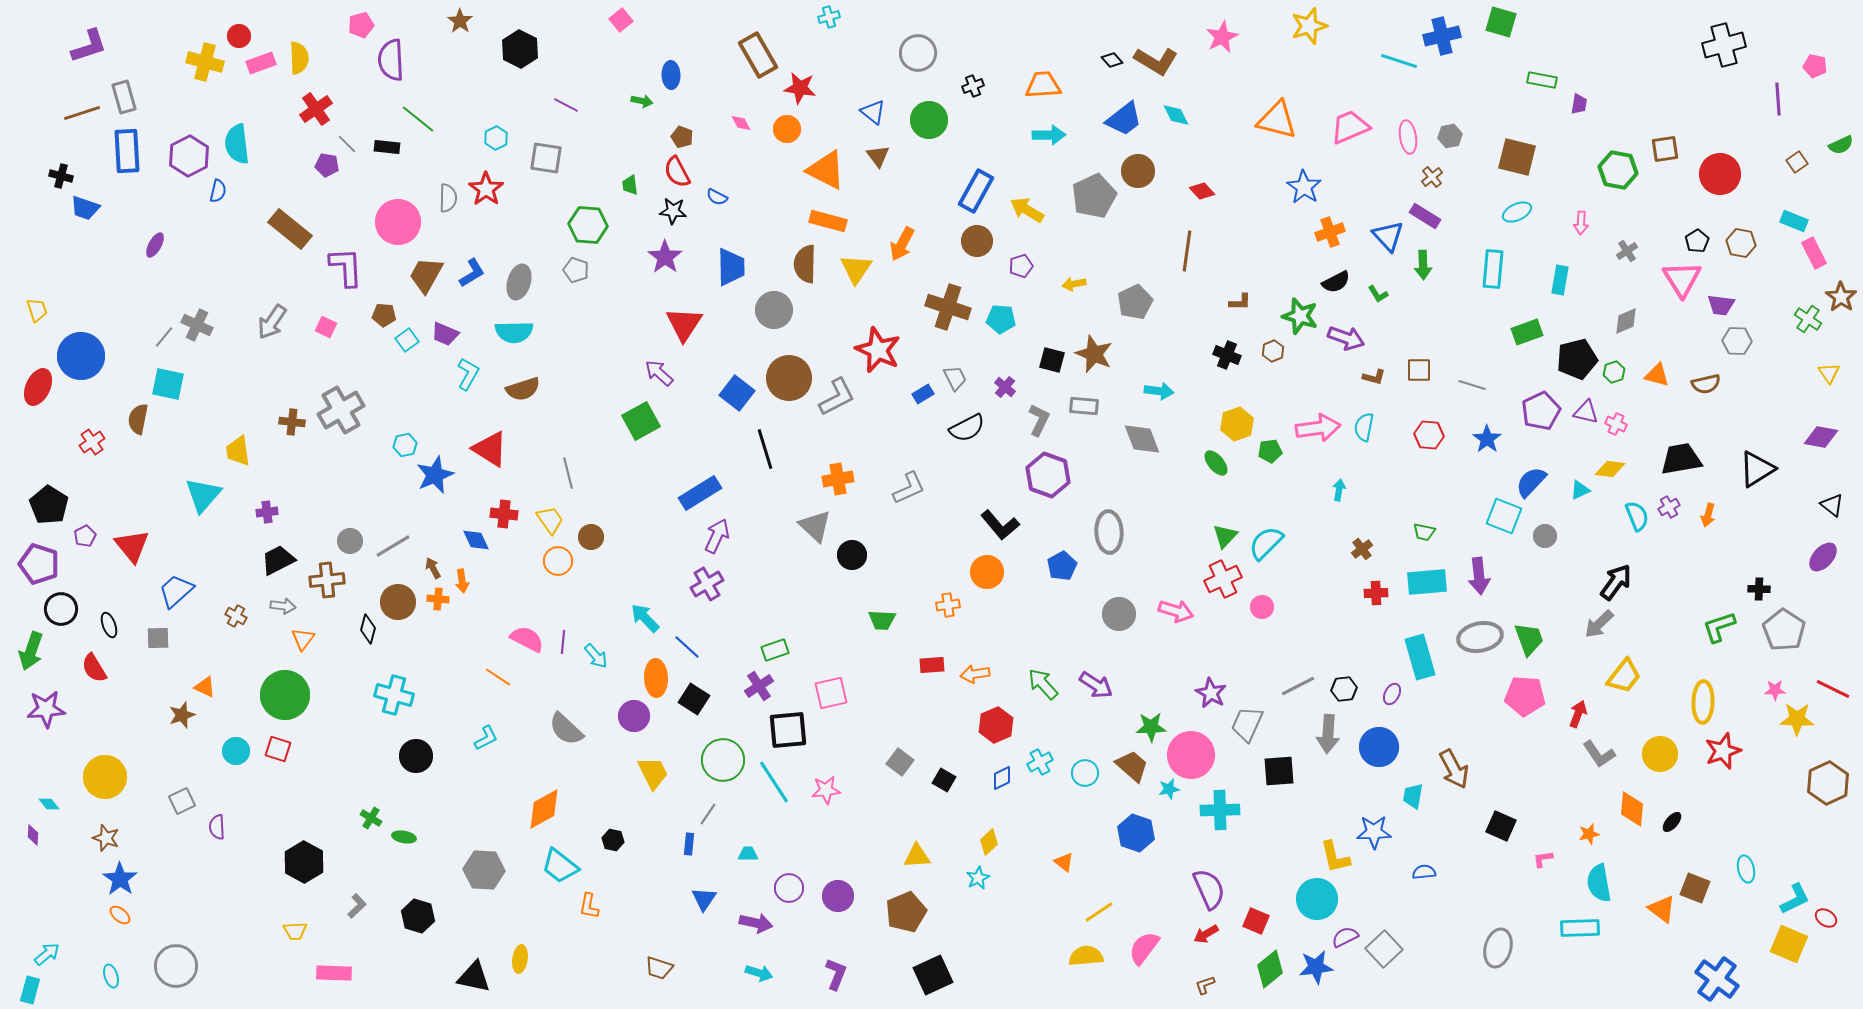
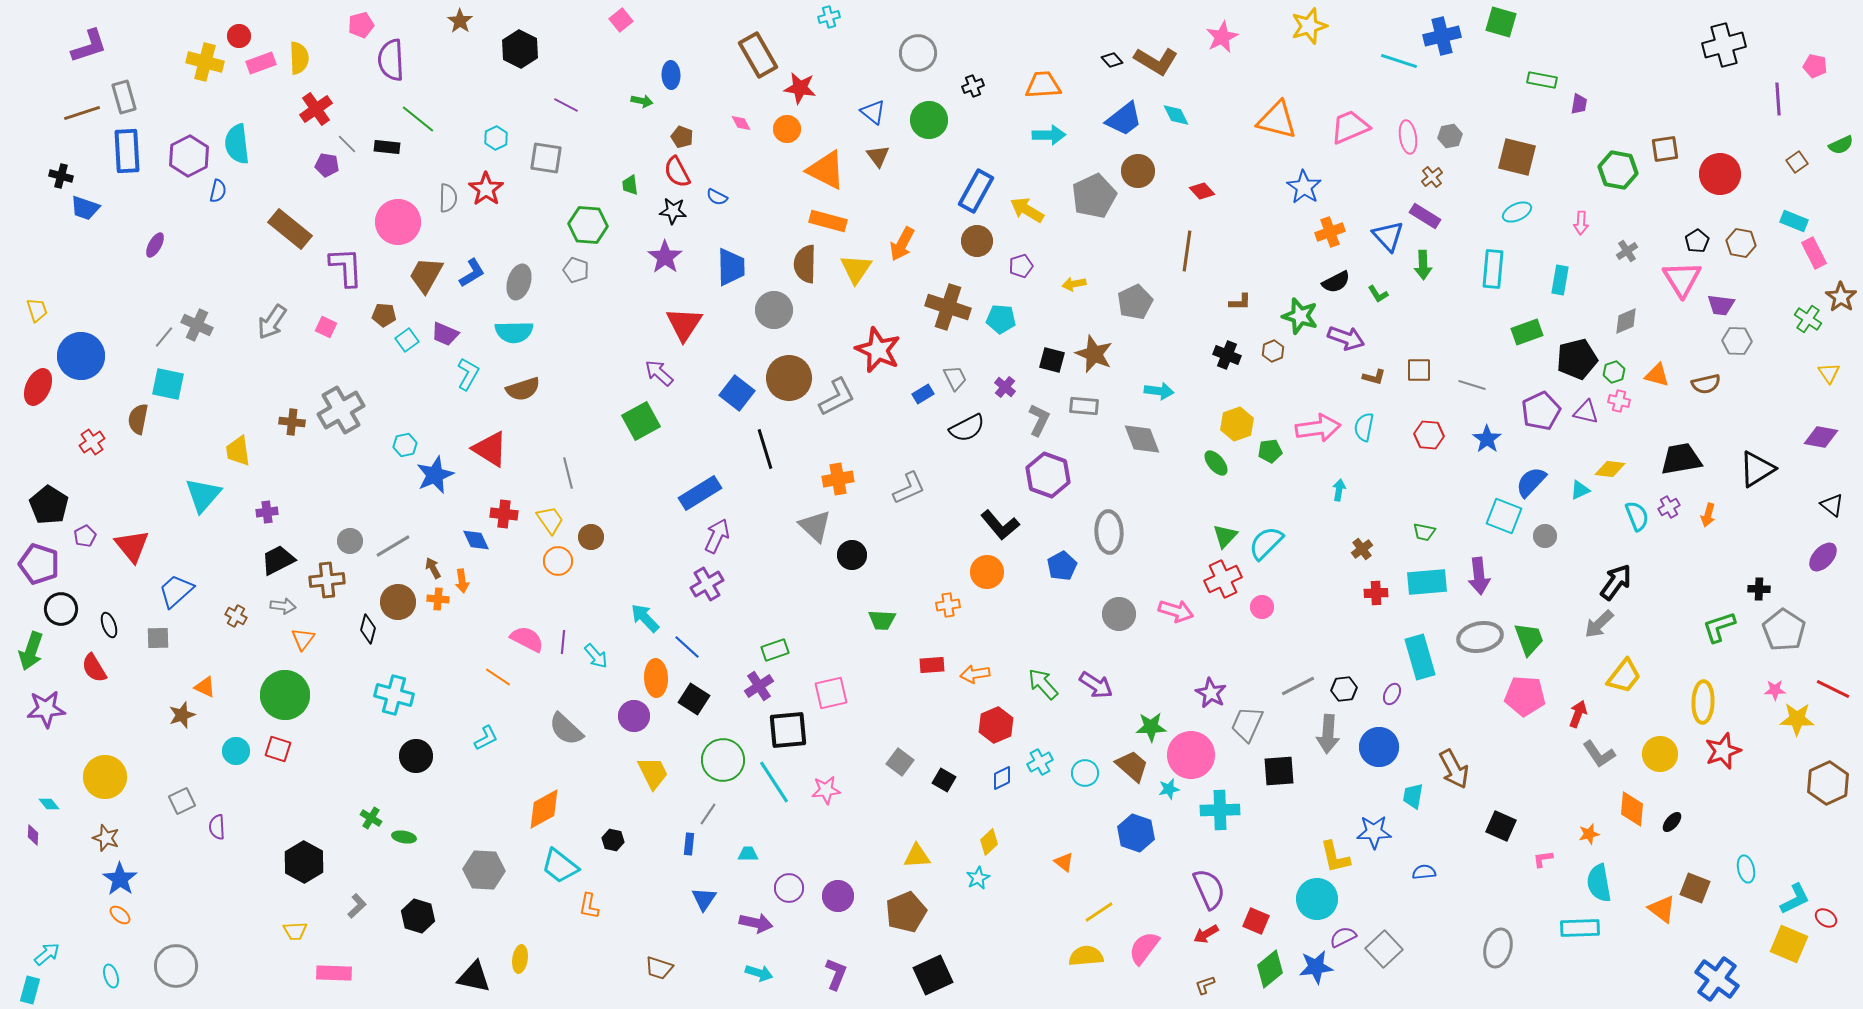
pink cross at (1616, 424): moved 3 px right, 23 px up; rotated 10 degrees counterclockwise
purple semicircle at (1345, 937): moved 2 px left
